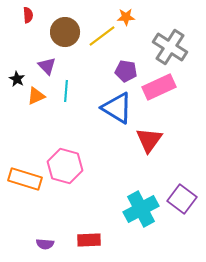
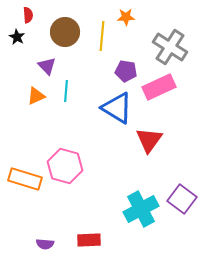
yellow line: rotated 48 degrees counterclockwise
black star: moved 42 px up
